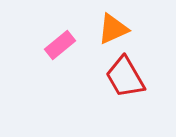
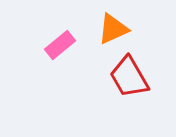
red trapezoid: moved 4 px right
